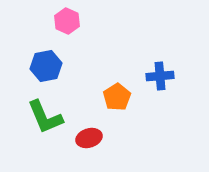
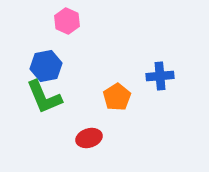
green L-shape: moved 1 px left, 20 px up
